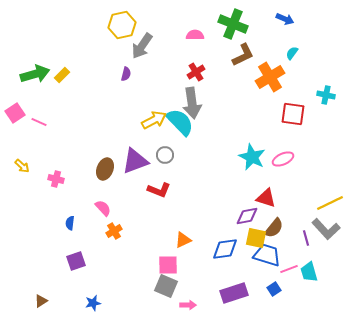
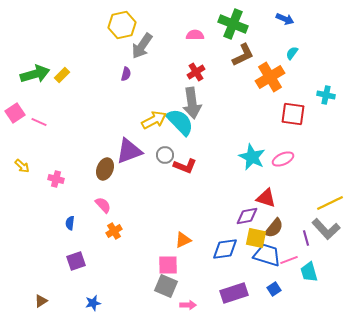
purple triangle at (135, 161): moved 6 px left, 10 px up
red L-shape at (159, 190): moved 26 px right, 24 px up
pink semicircle at (103, 208): moved 3 px up
pink line at (289, 269): moved 9 px up
